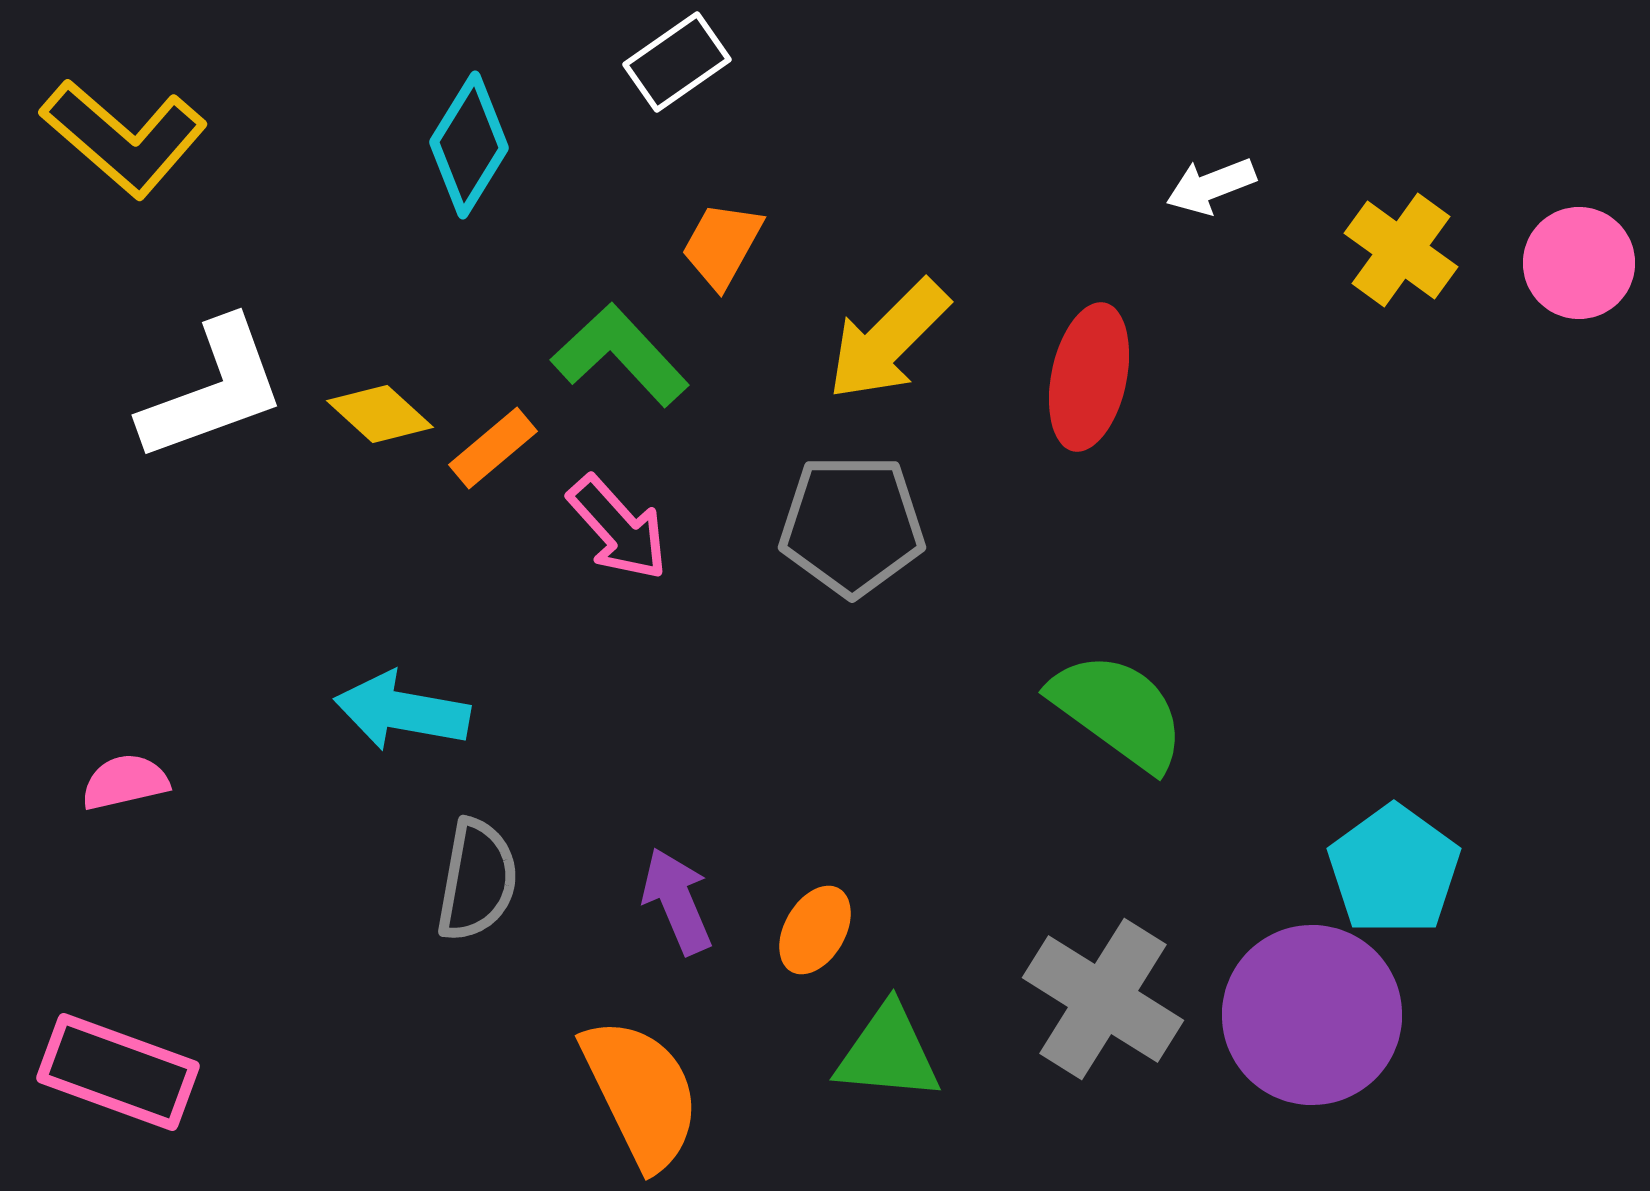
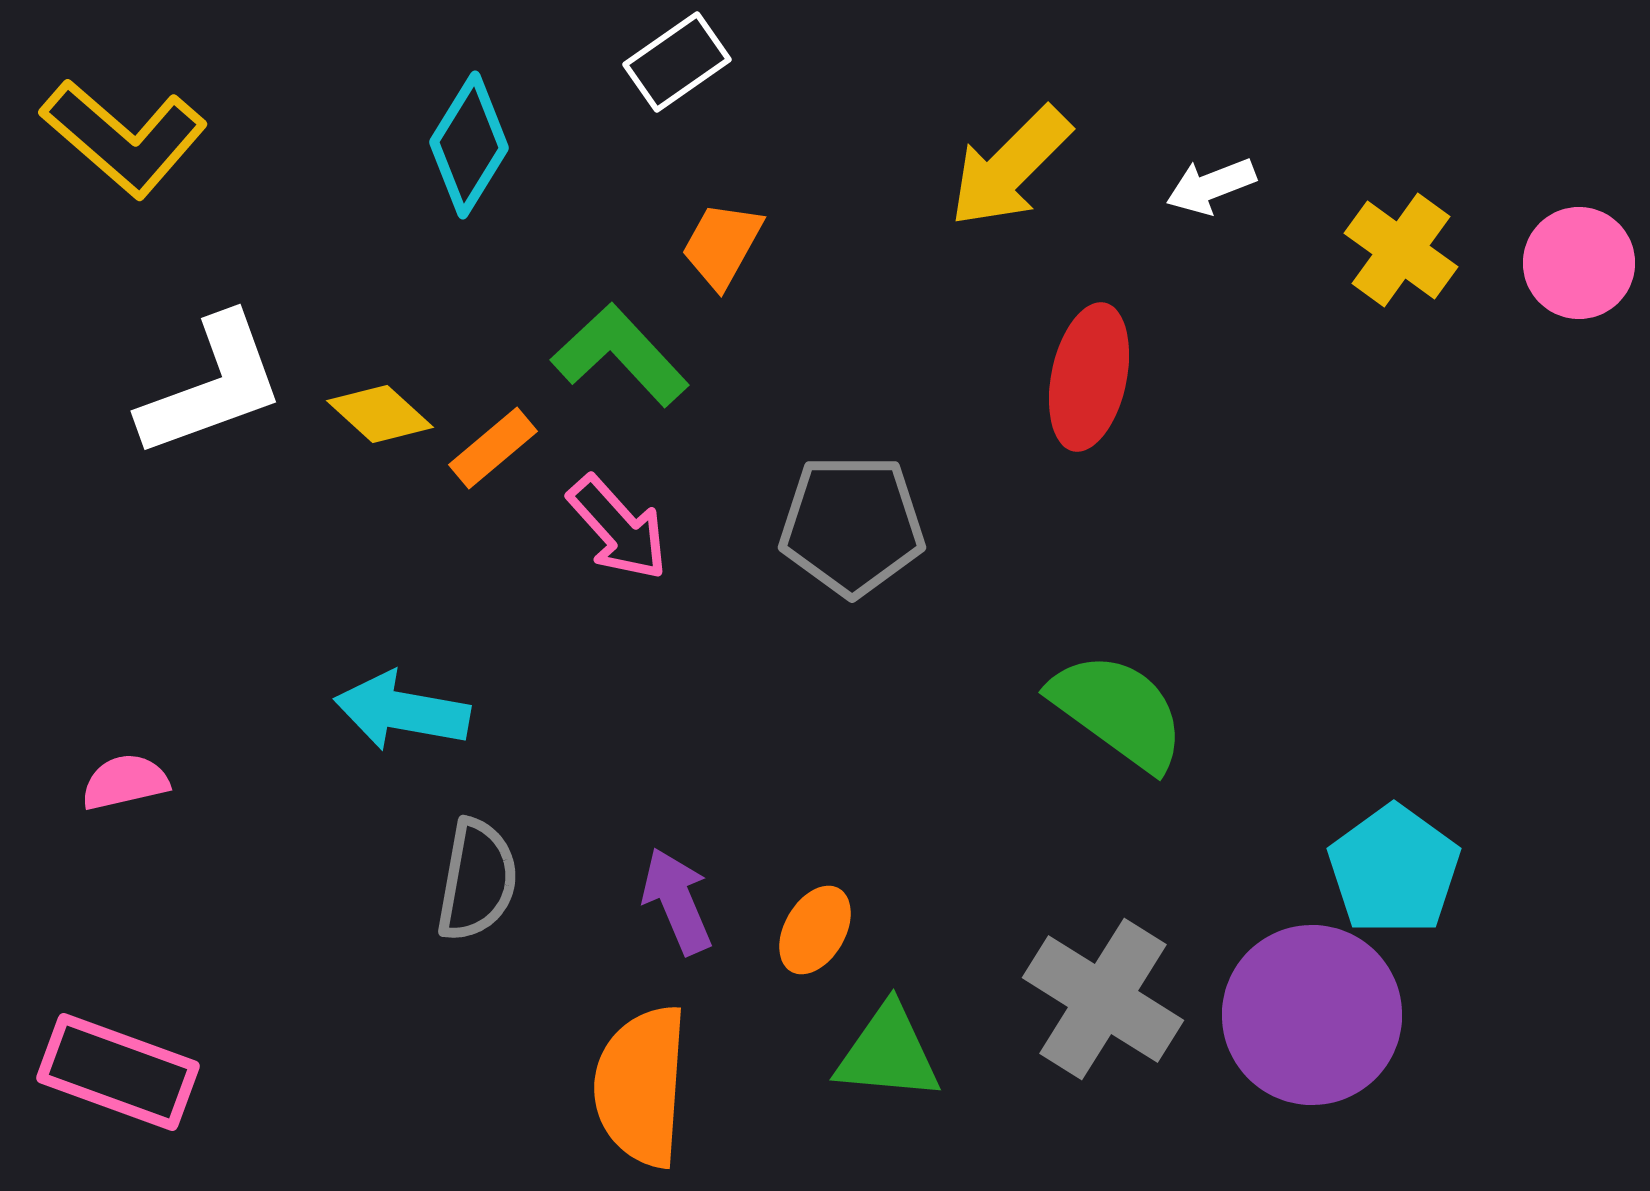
yellow arrow: moved 122 px right, 173 px up
white L-shape: moved 1 px left, 4 px up
orange semicircle: moved 7 px up; rotated 150 degrees counterclockwise
